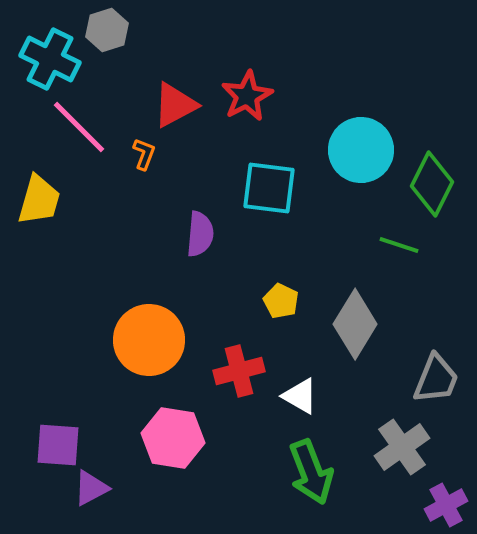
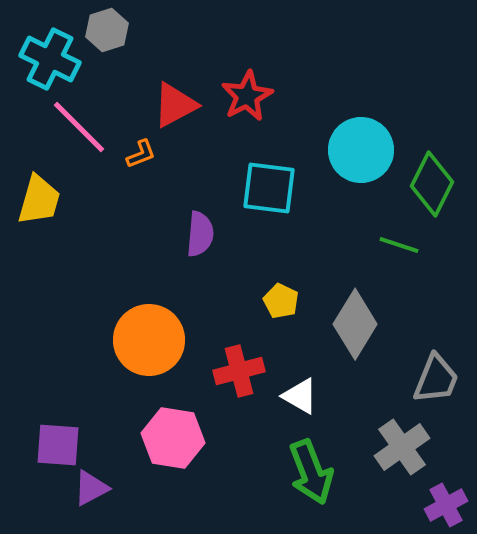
orange L-shape: moved 3 px left; rotated 48 degrees clockwise
